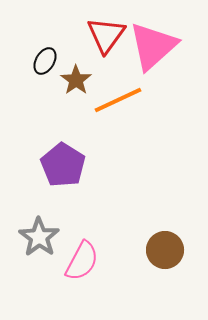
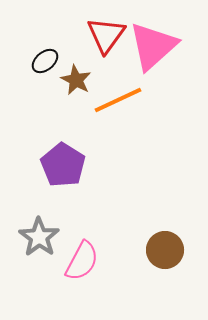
black ellipse: rotated 20 degrees clockwise
brown star: rotated 8 degrees counterclockwise
